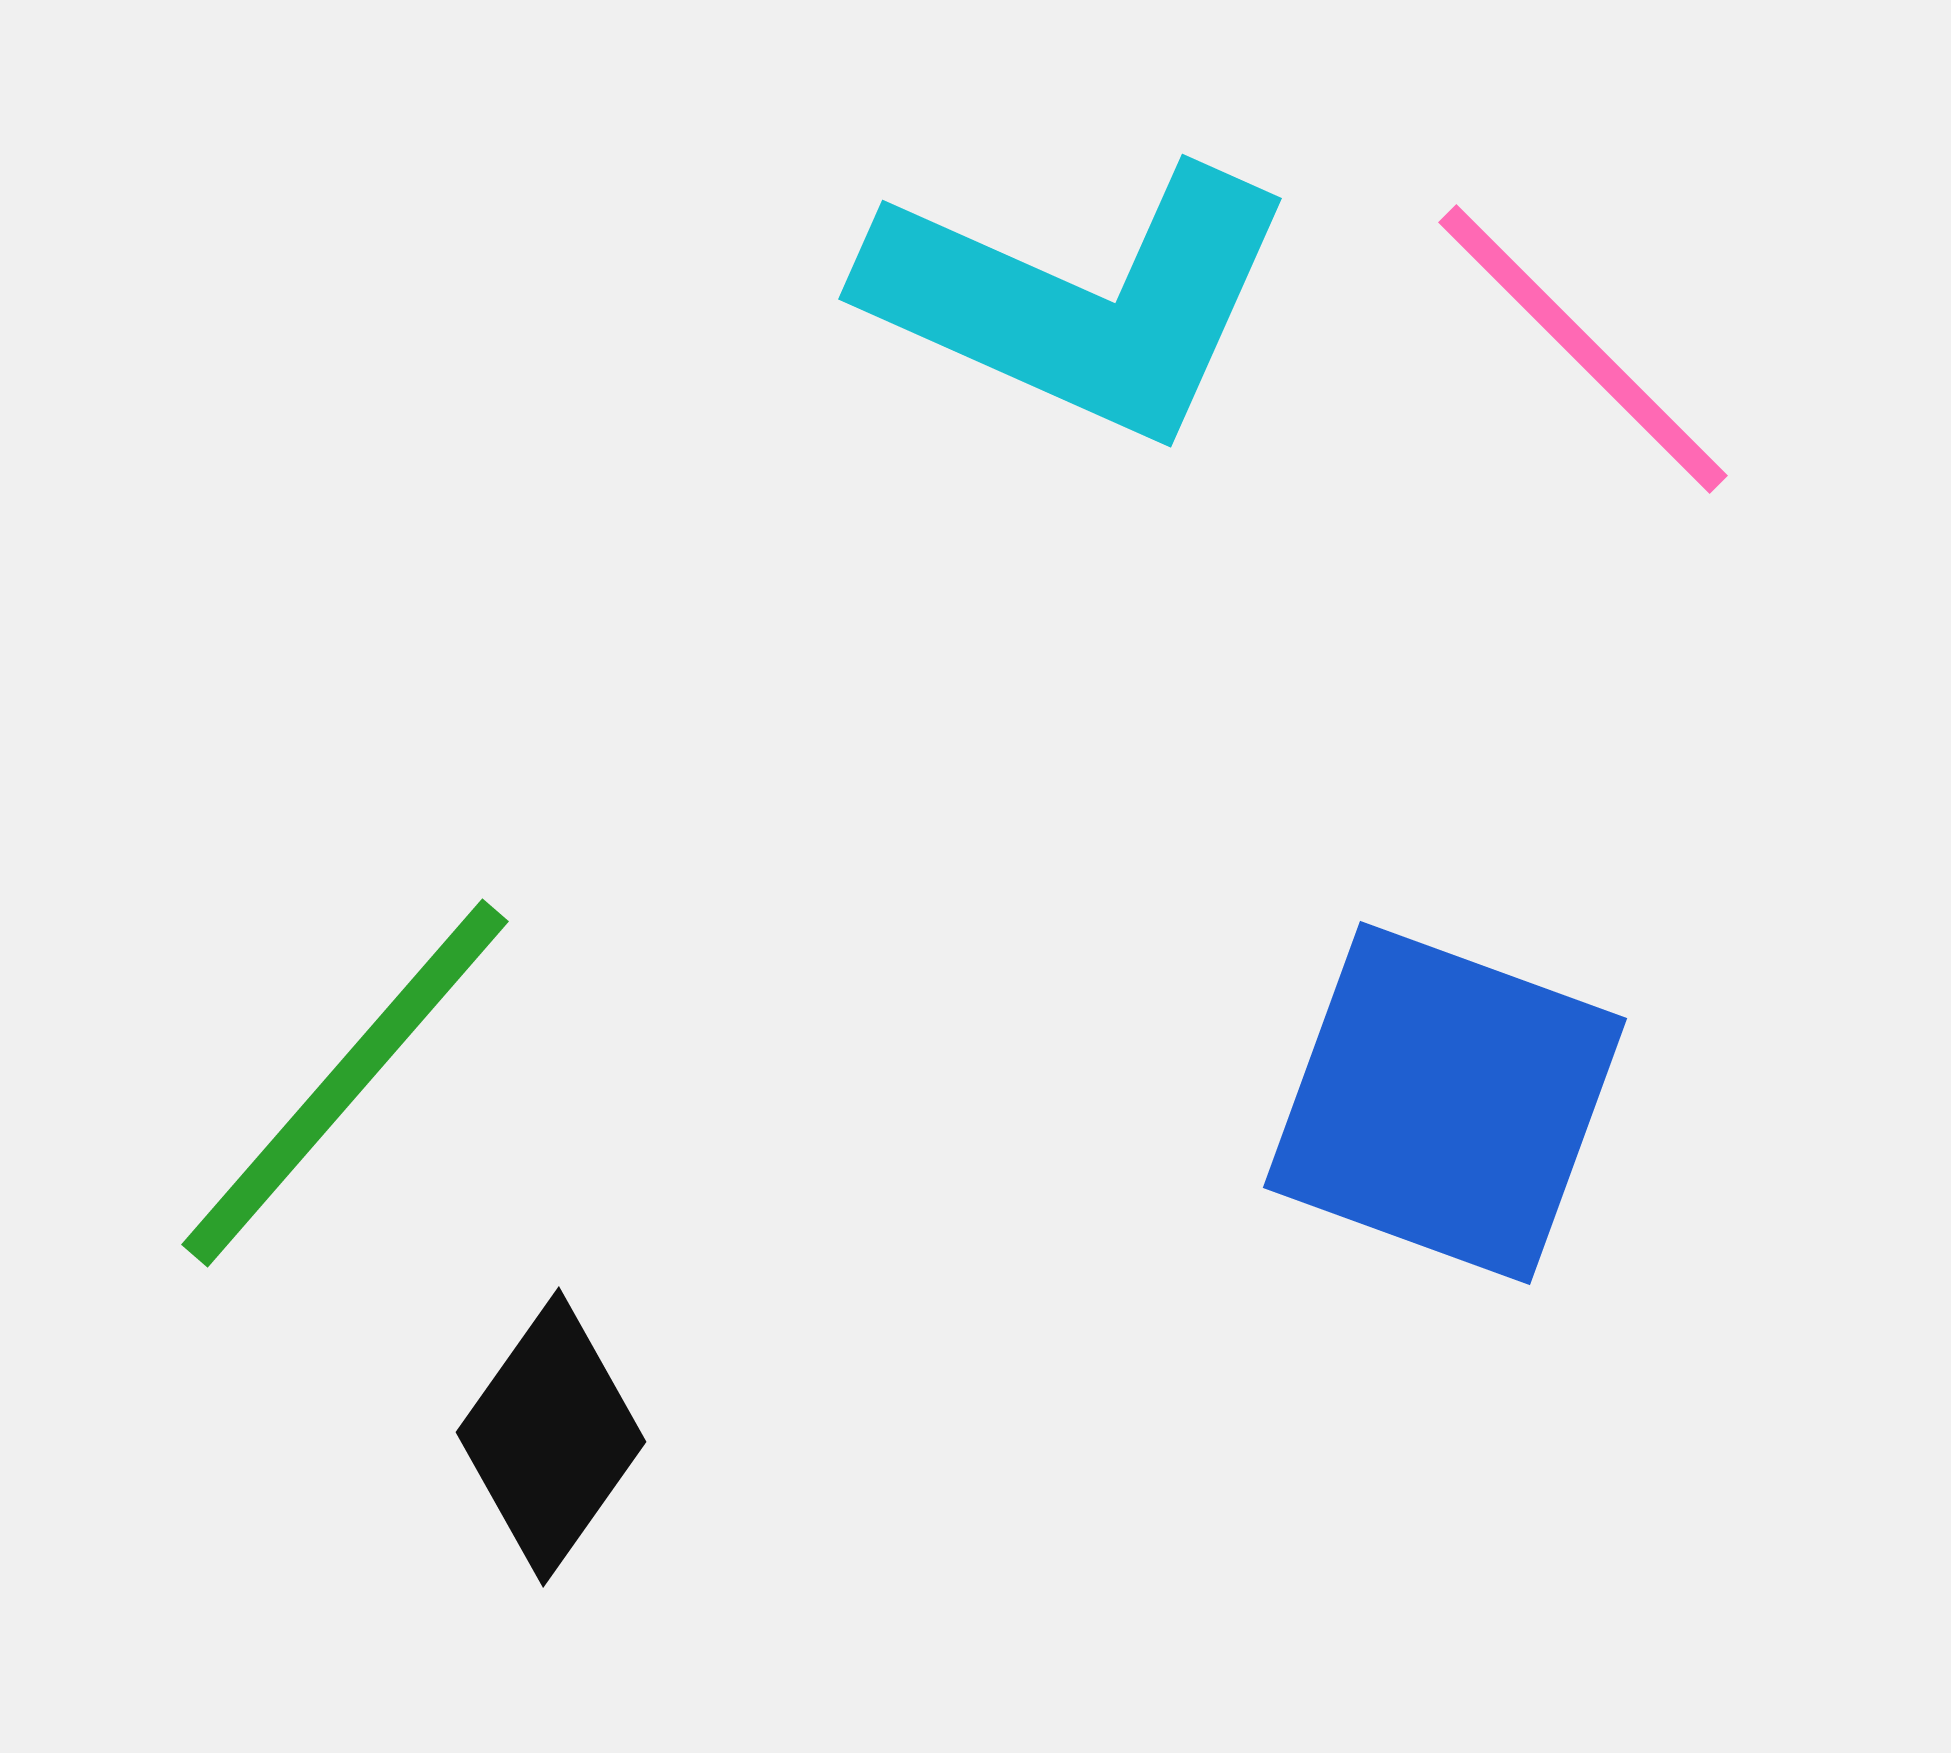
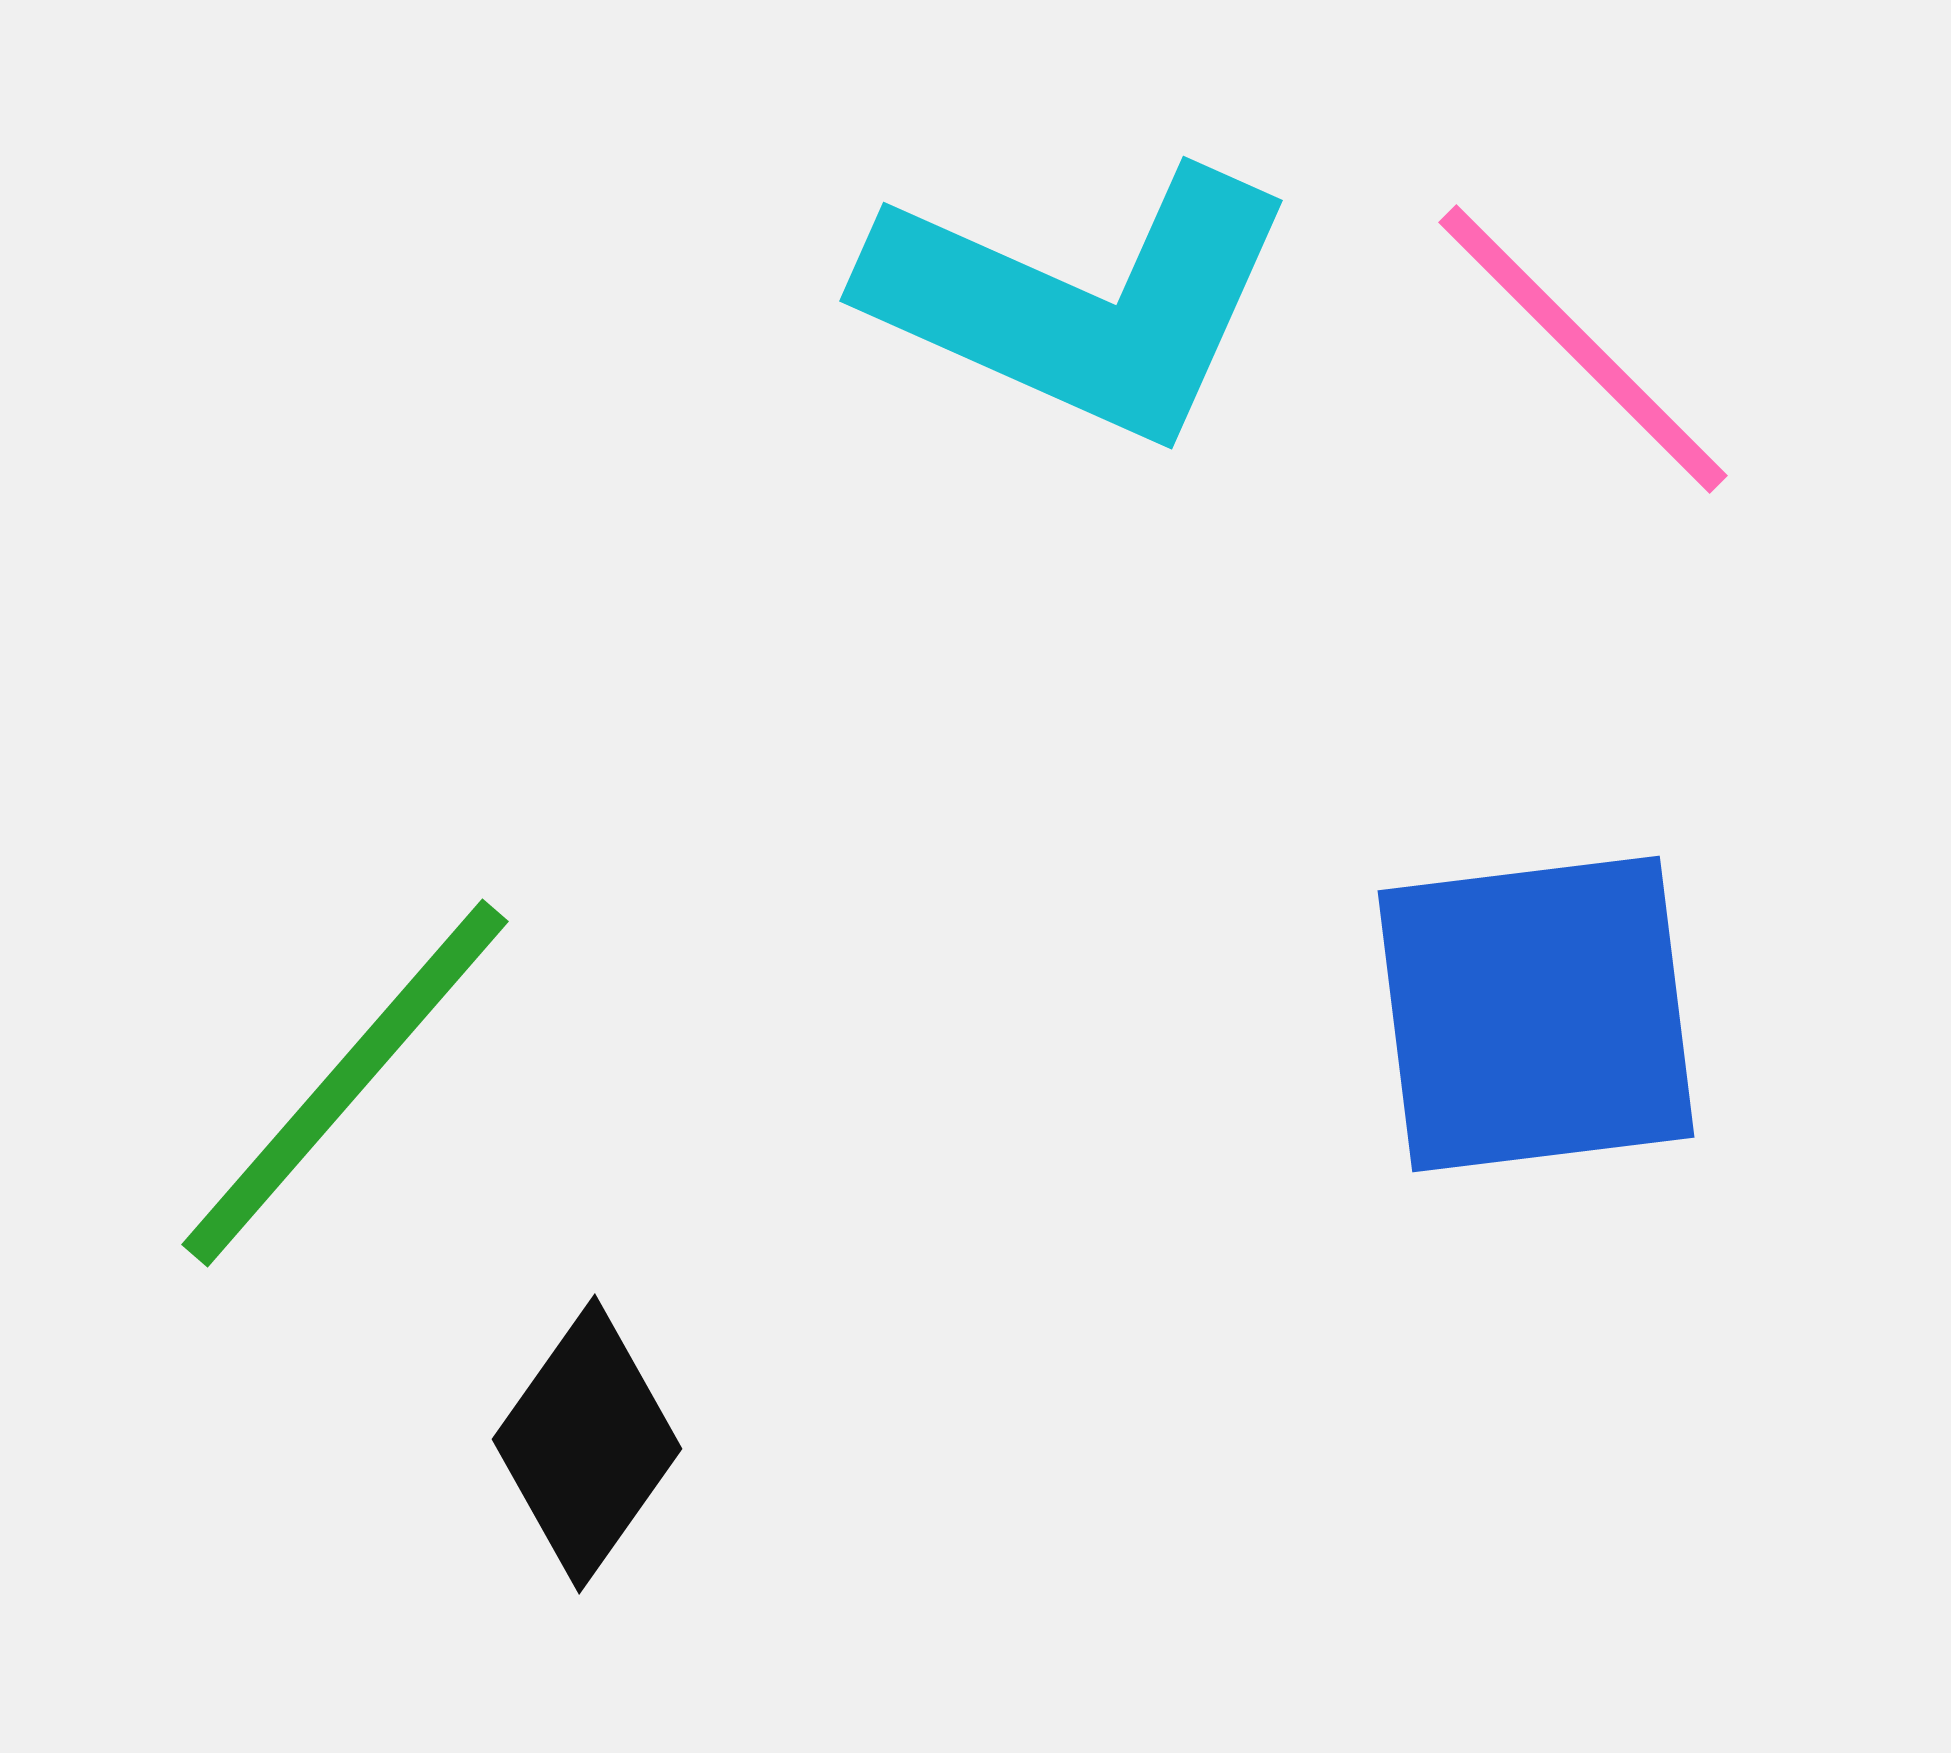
cyan L-shape: moved 1 px right, 2 px down
blue square: moved 91 px right, 89 px up; rotated 27 degrees counterclockwise
black diamond: moved 36 px right, 7 px down
